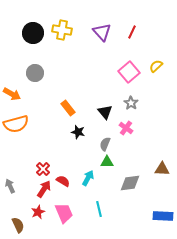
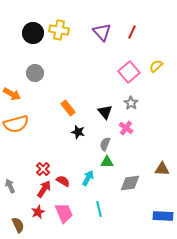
yellow cross: moved 3 px left
